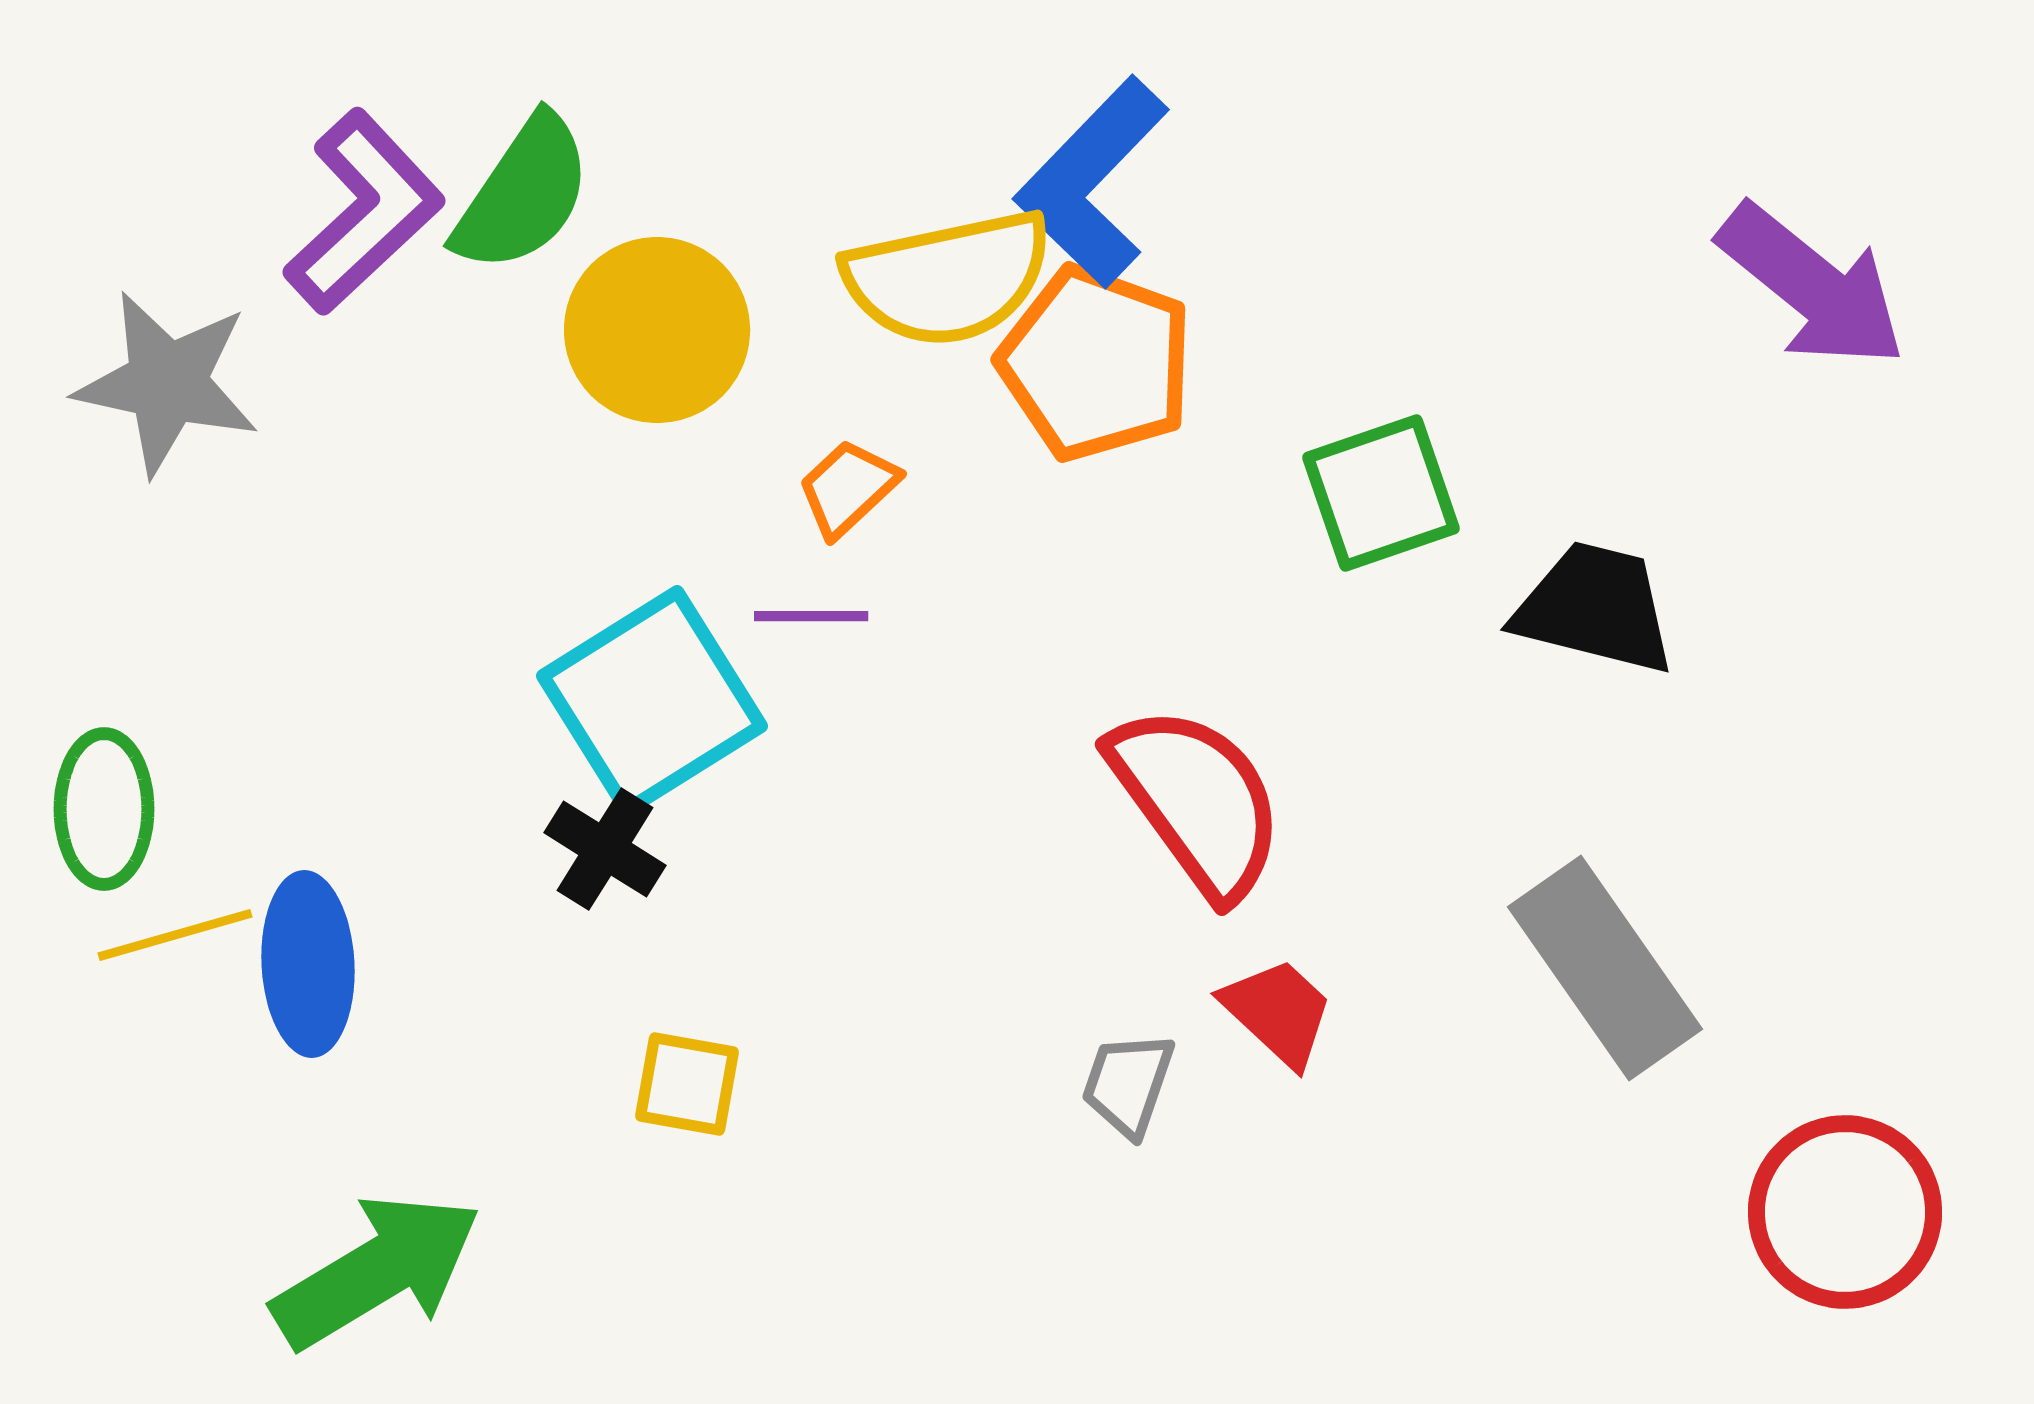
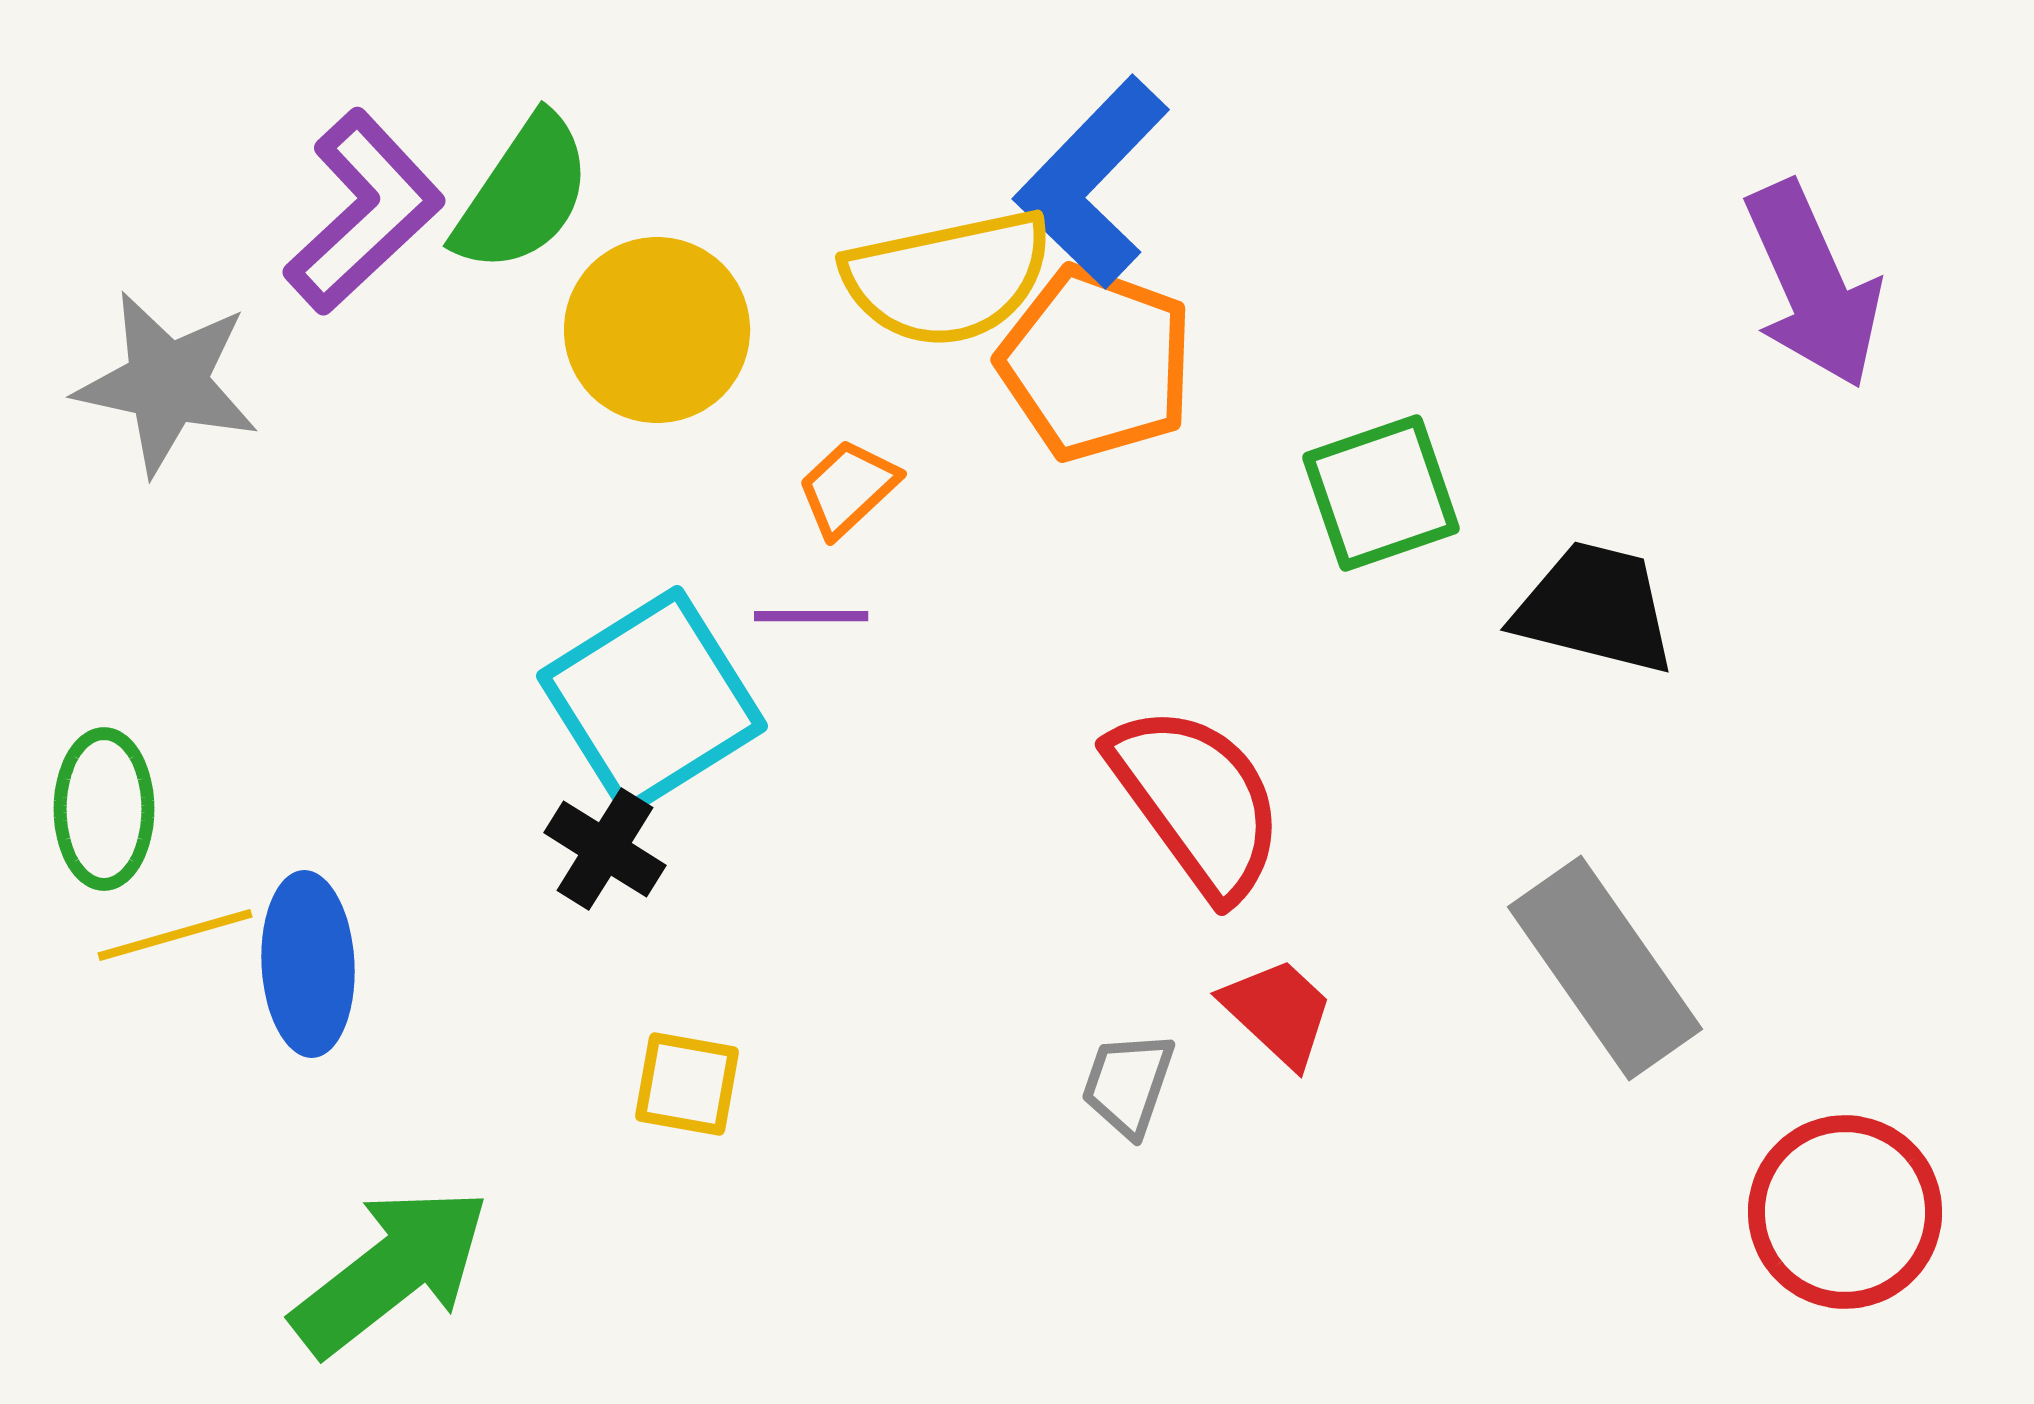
purple arrow: moved 1 px right, 1 px up; rotated 27 degrees clockwise
green arrow: moved 14 px right; rotated 7 degrees counterclockwise
